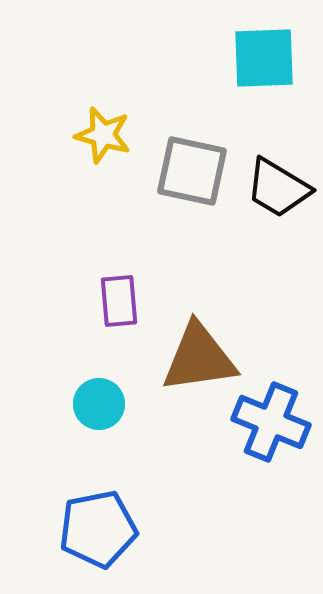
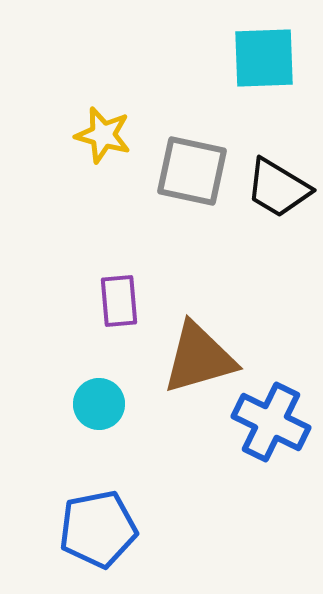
brown triangle: rotated 8 degrees counterclockwise
blue cross: rotated 4 degrees clockwise
